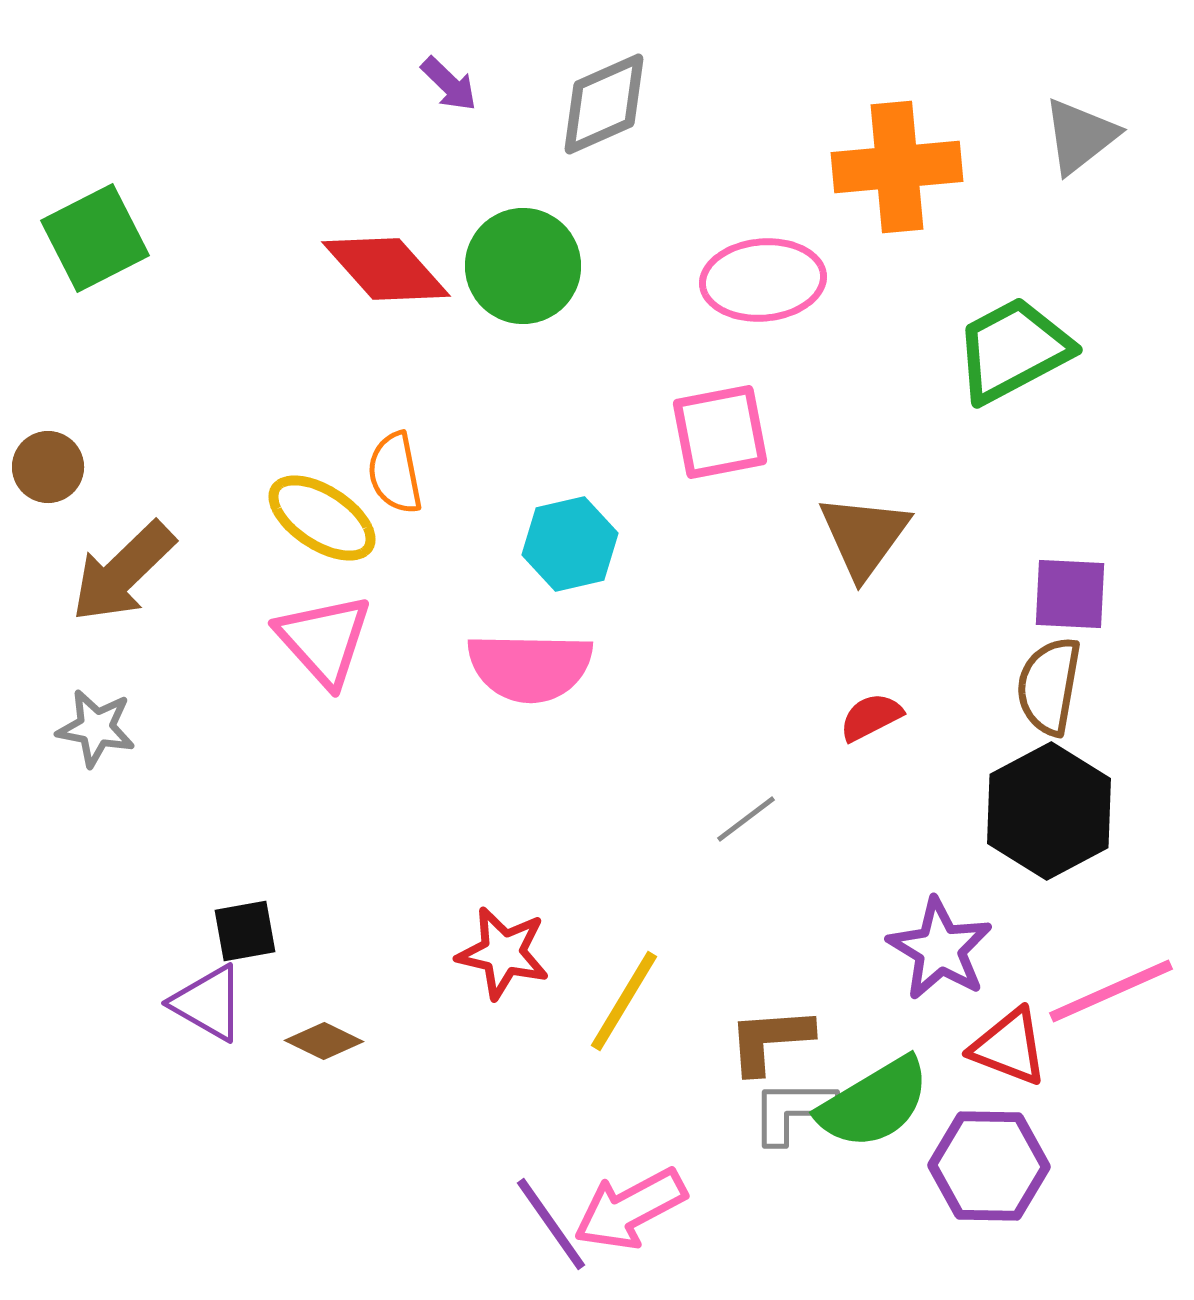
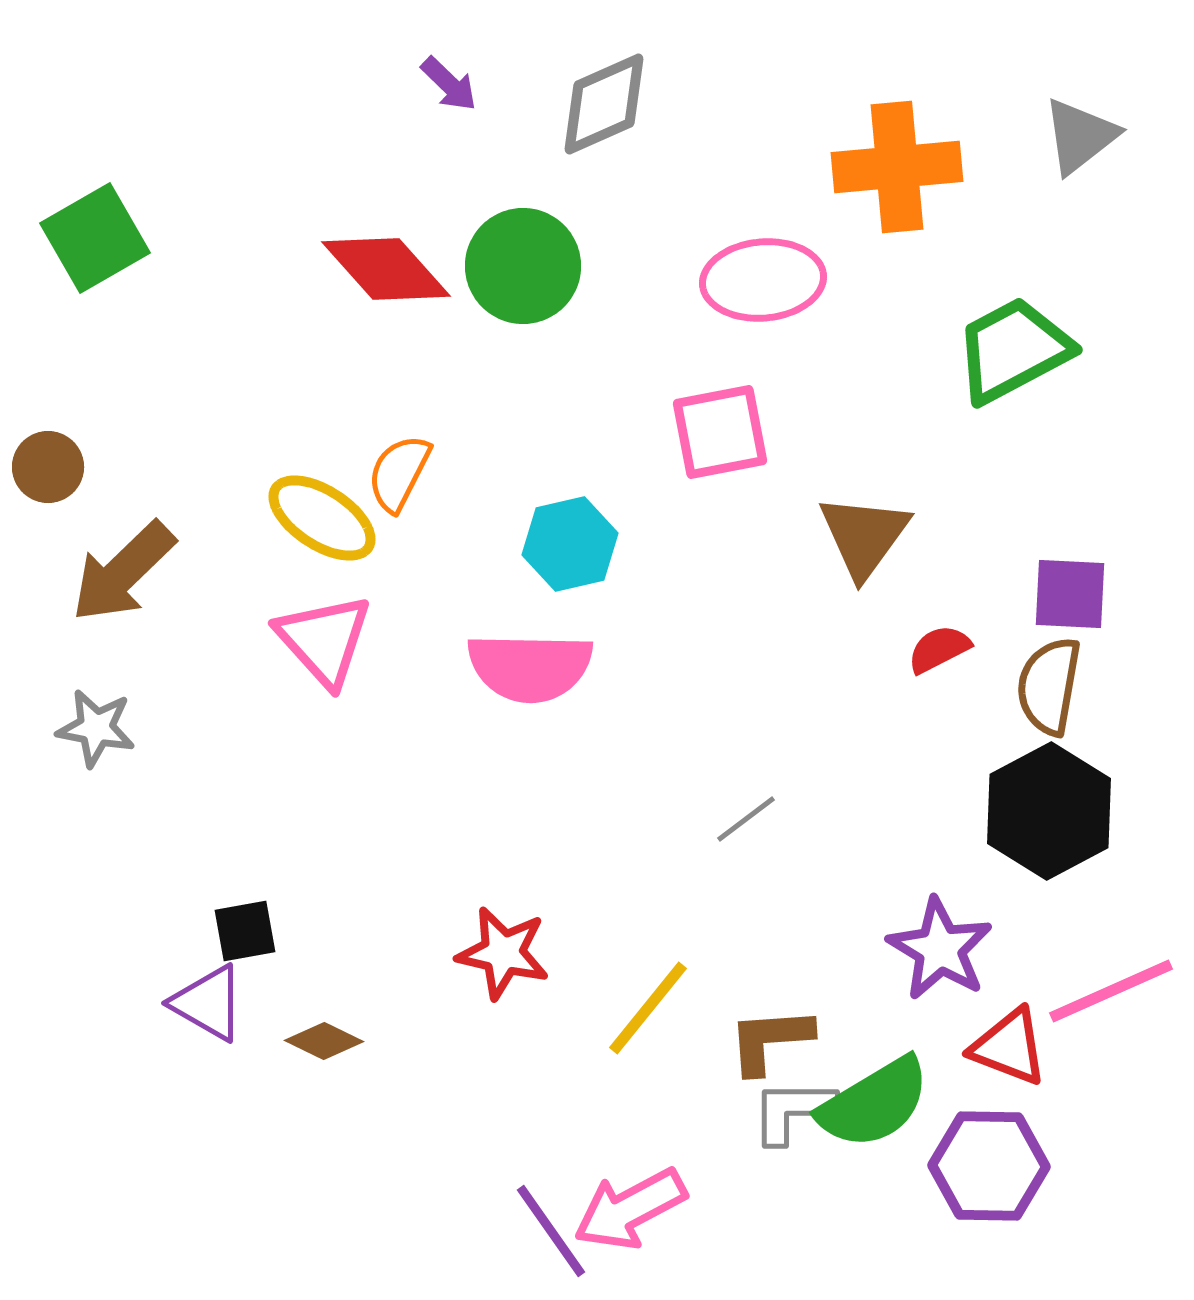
green square: rotated 3 degrees counterclockwise
orange semicircle: moved 4 px right; rotated 38 degrees clockwise
red semicircle: moved 68 px right, 68 px up
yellow line: moved 24 px right, 7 px down; rotated 8 degrees clockwise
purple line: moved 7 px down
